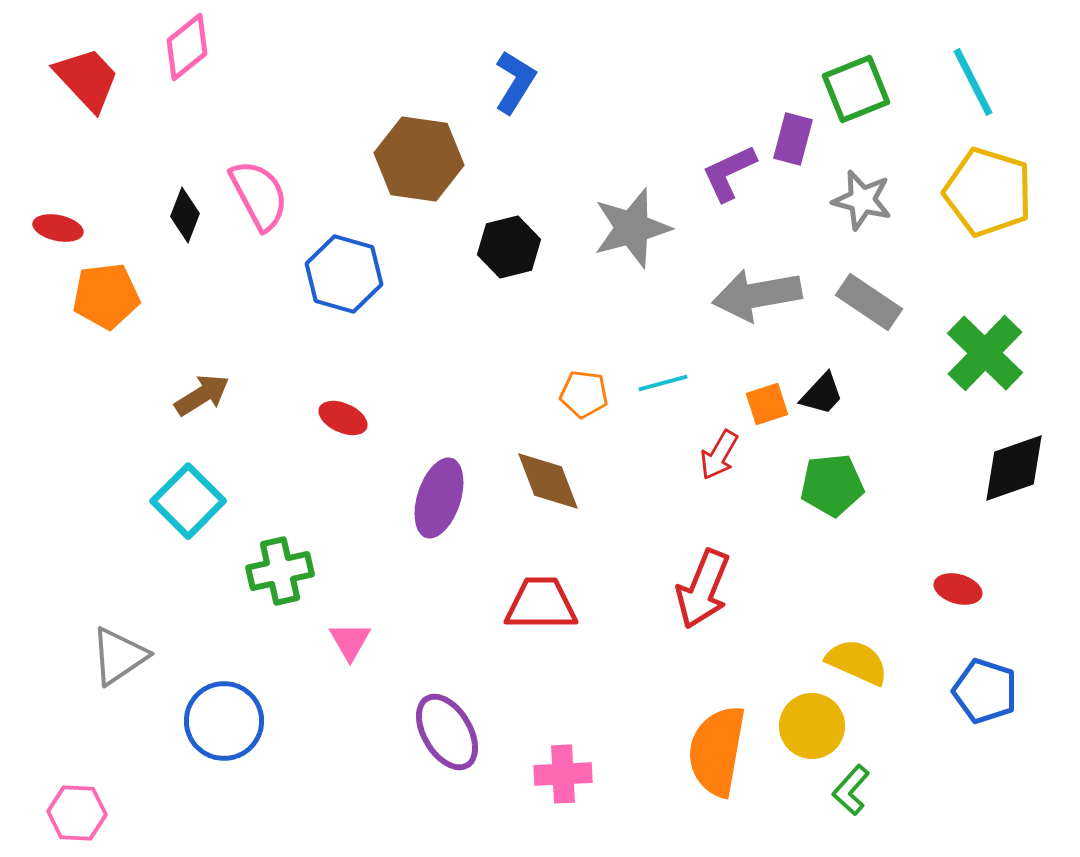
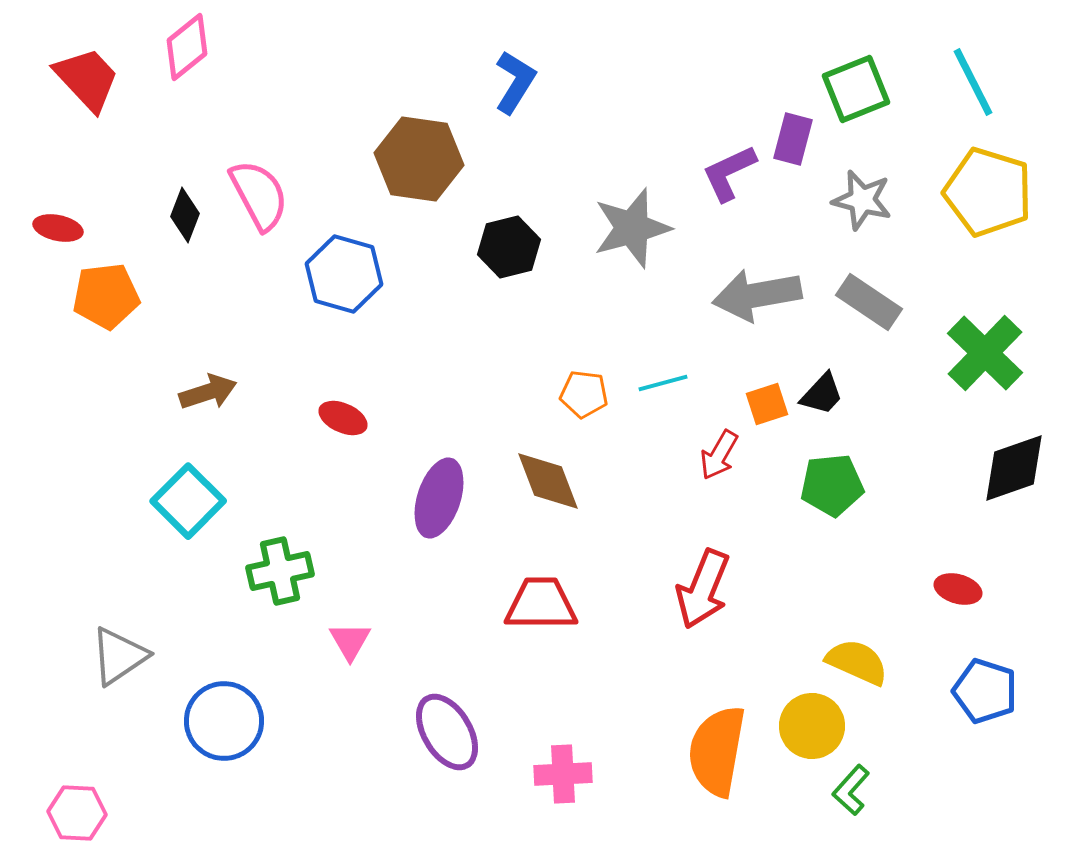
brown arrow at (202, 395): moved 6 px right, 3 px up; rotated 14 degrees clockwise
